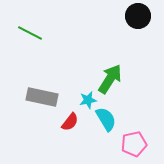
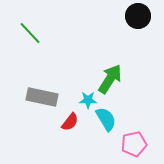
green line: rotated 20 degrees clockwise
cyan star: rotated 12 degrees clockwise
